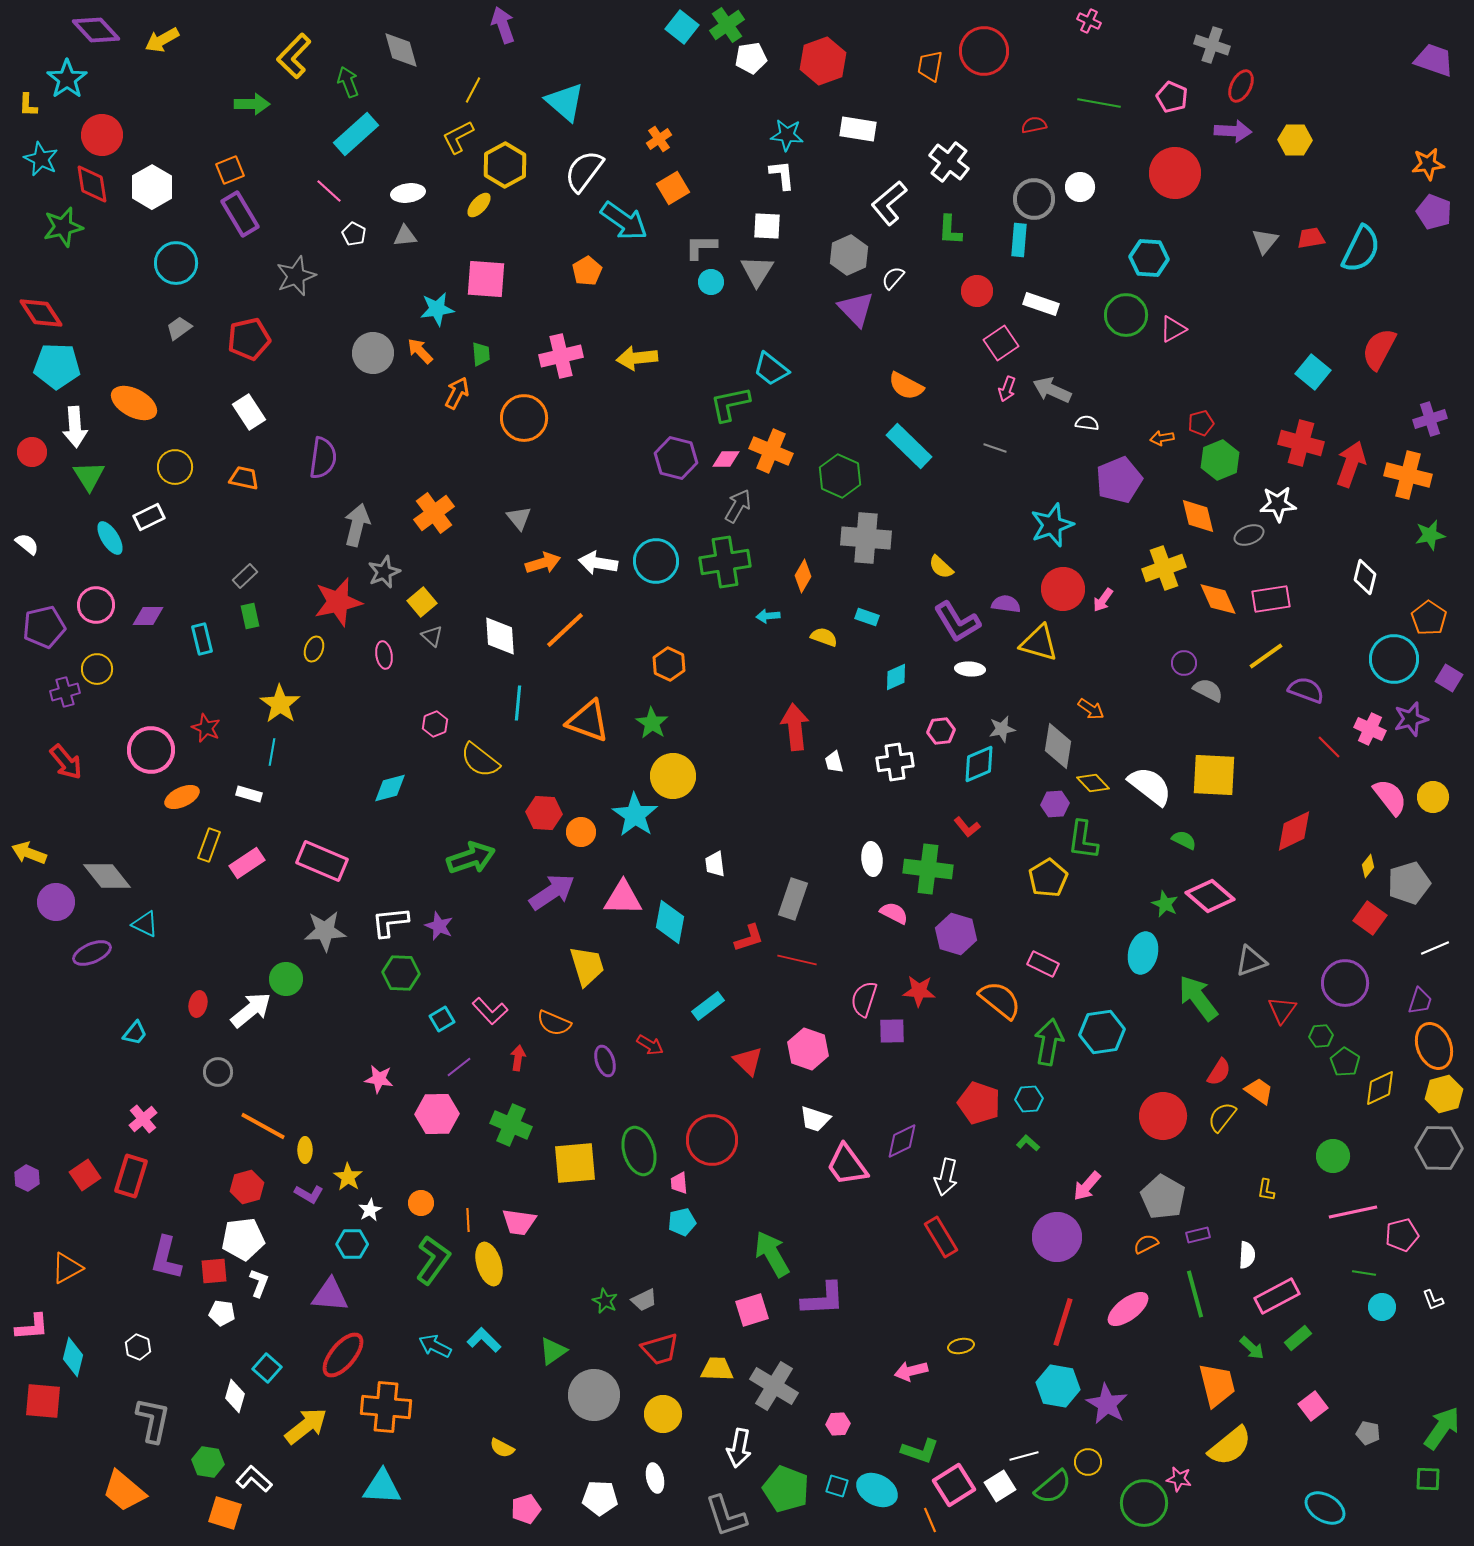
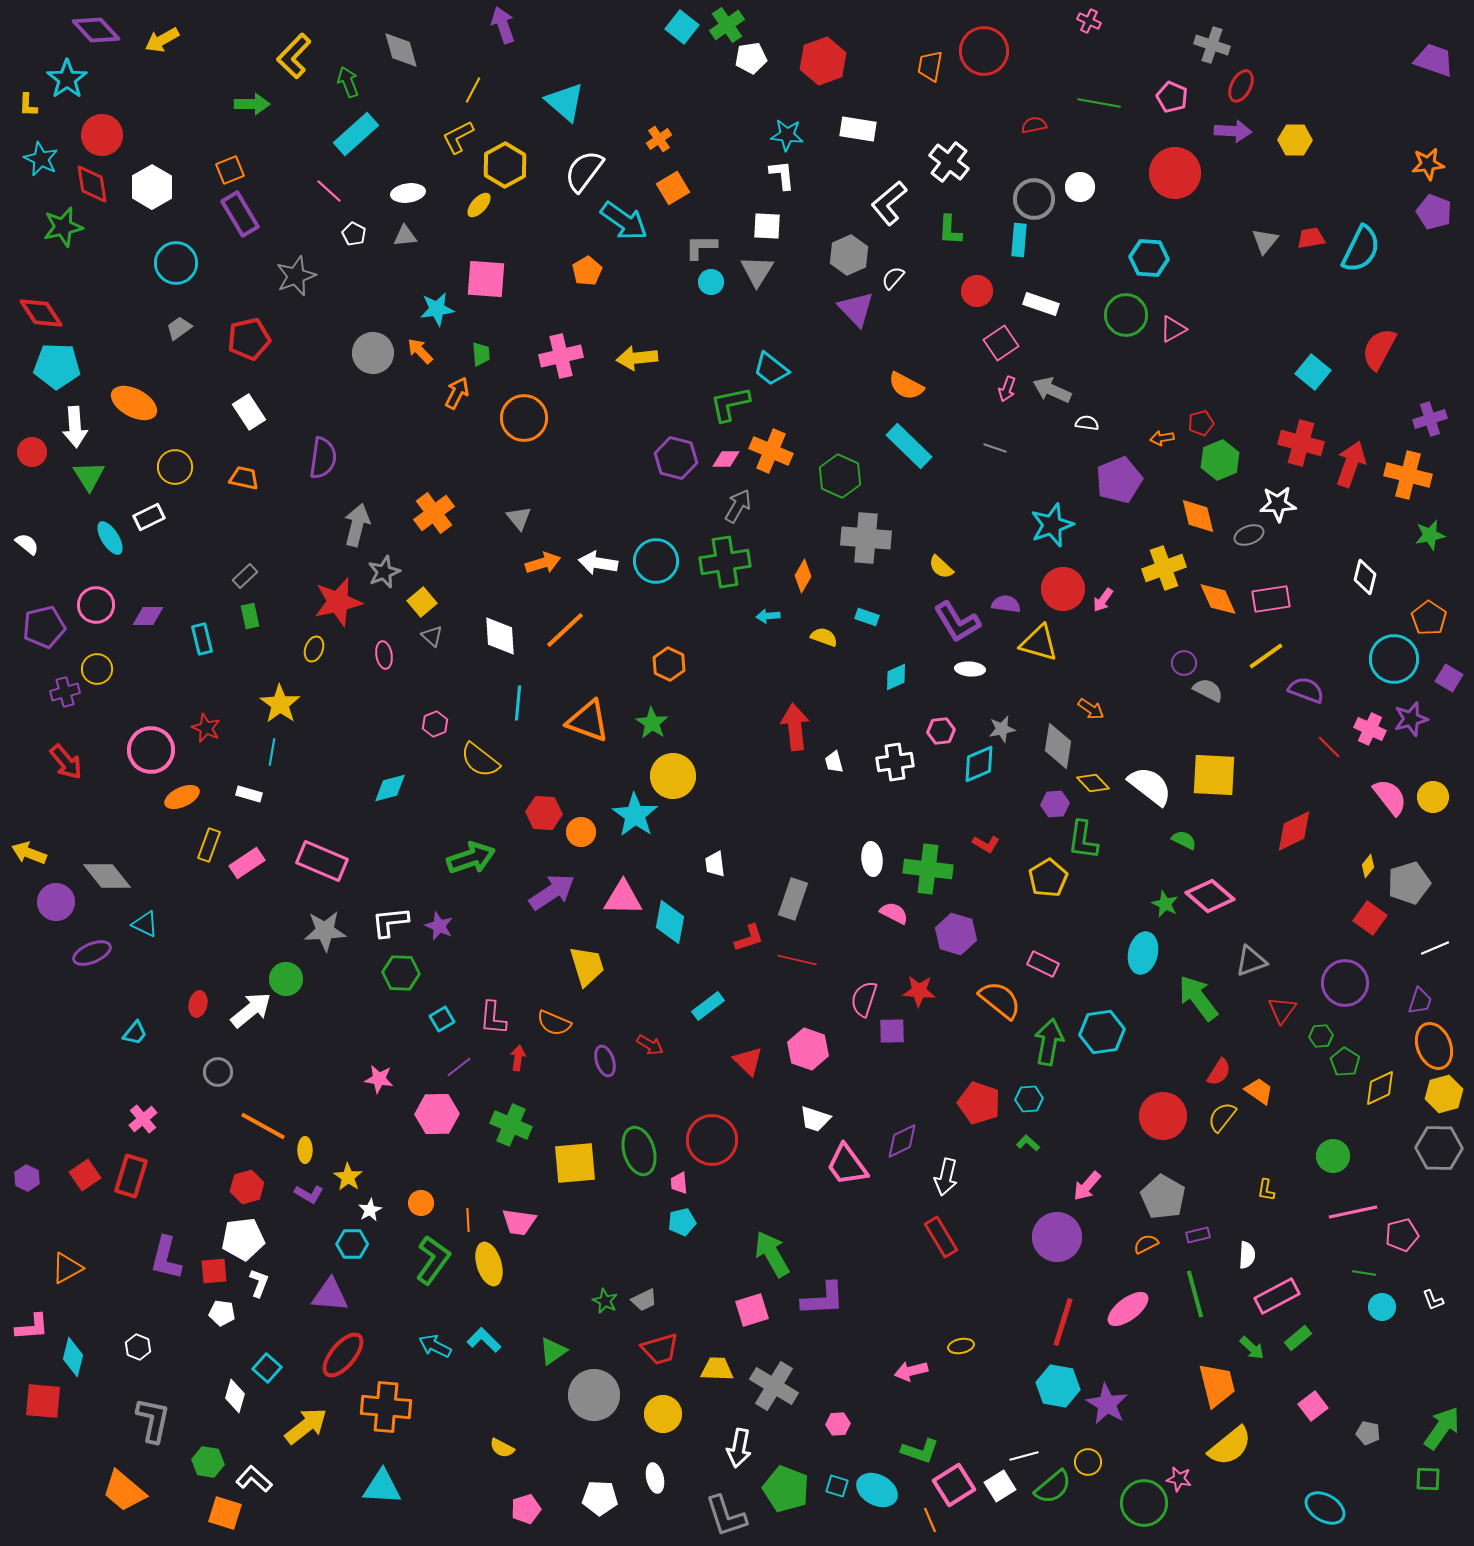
red L-shape at (967, 827): moved 19 px right, 17 px down; rotated 20 degrees counterclockwise
pink L-shape at (490, 1011): moved 3 px right, 7 px down; rotated 48 degrees clockwise
